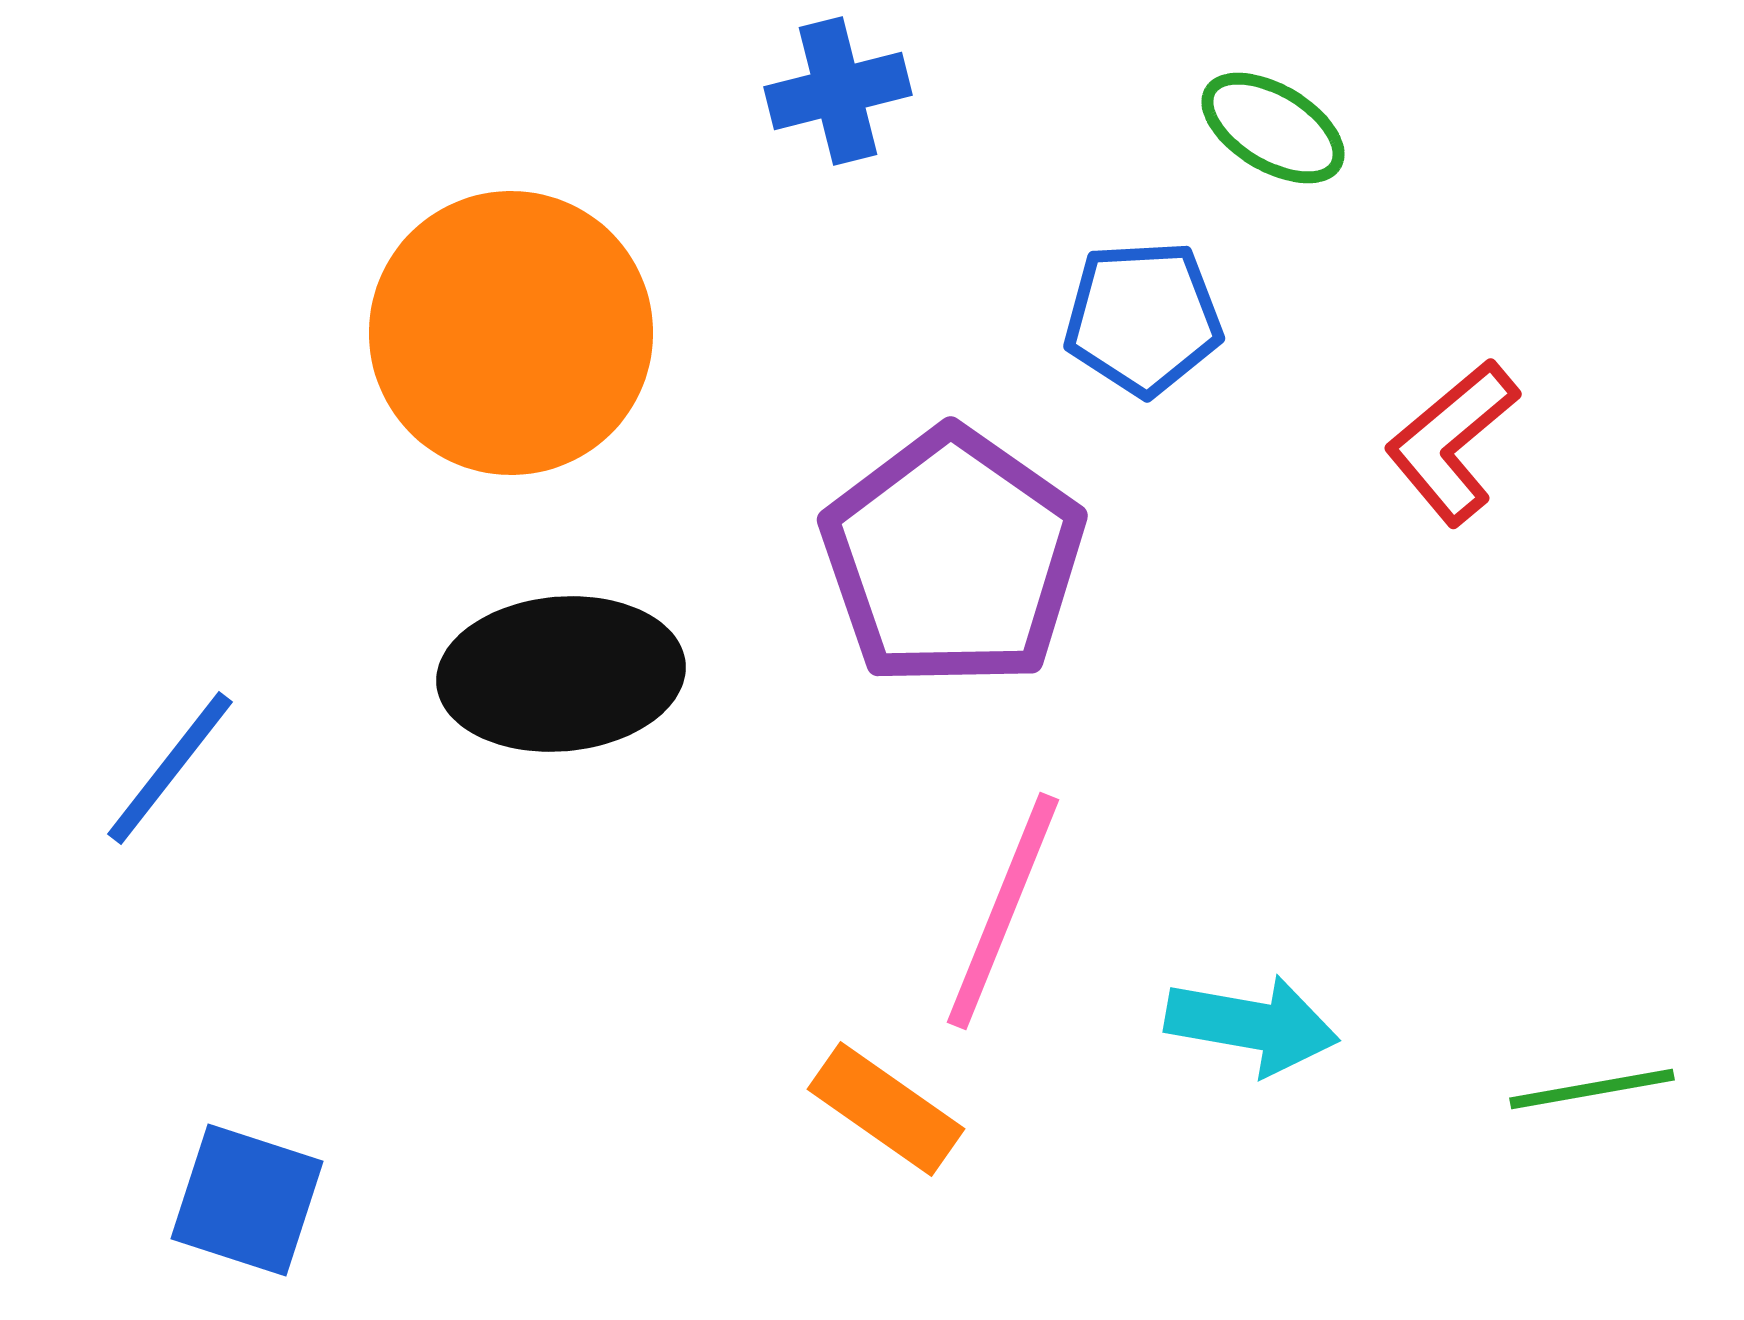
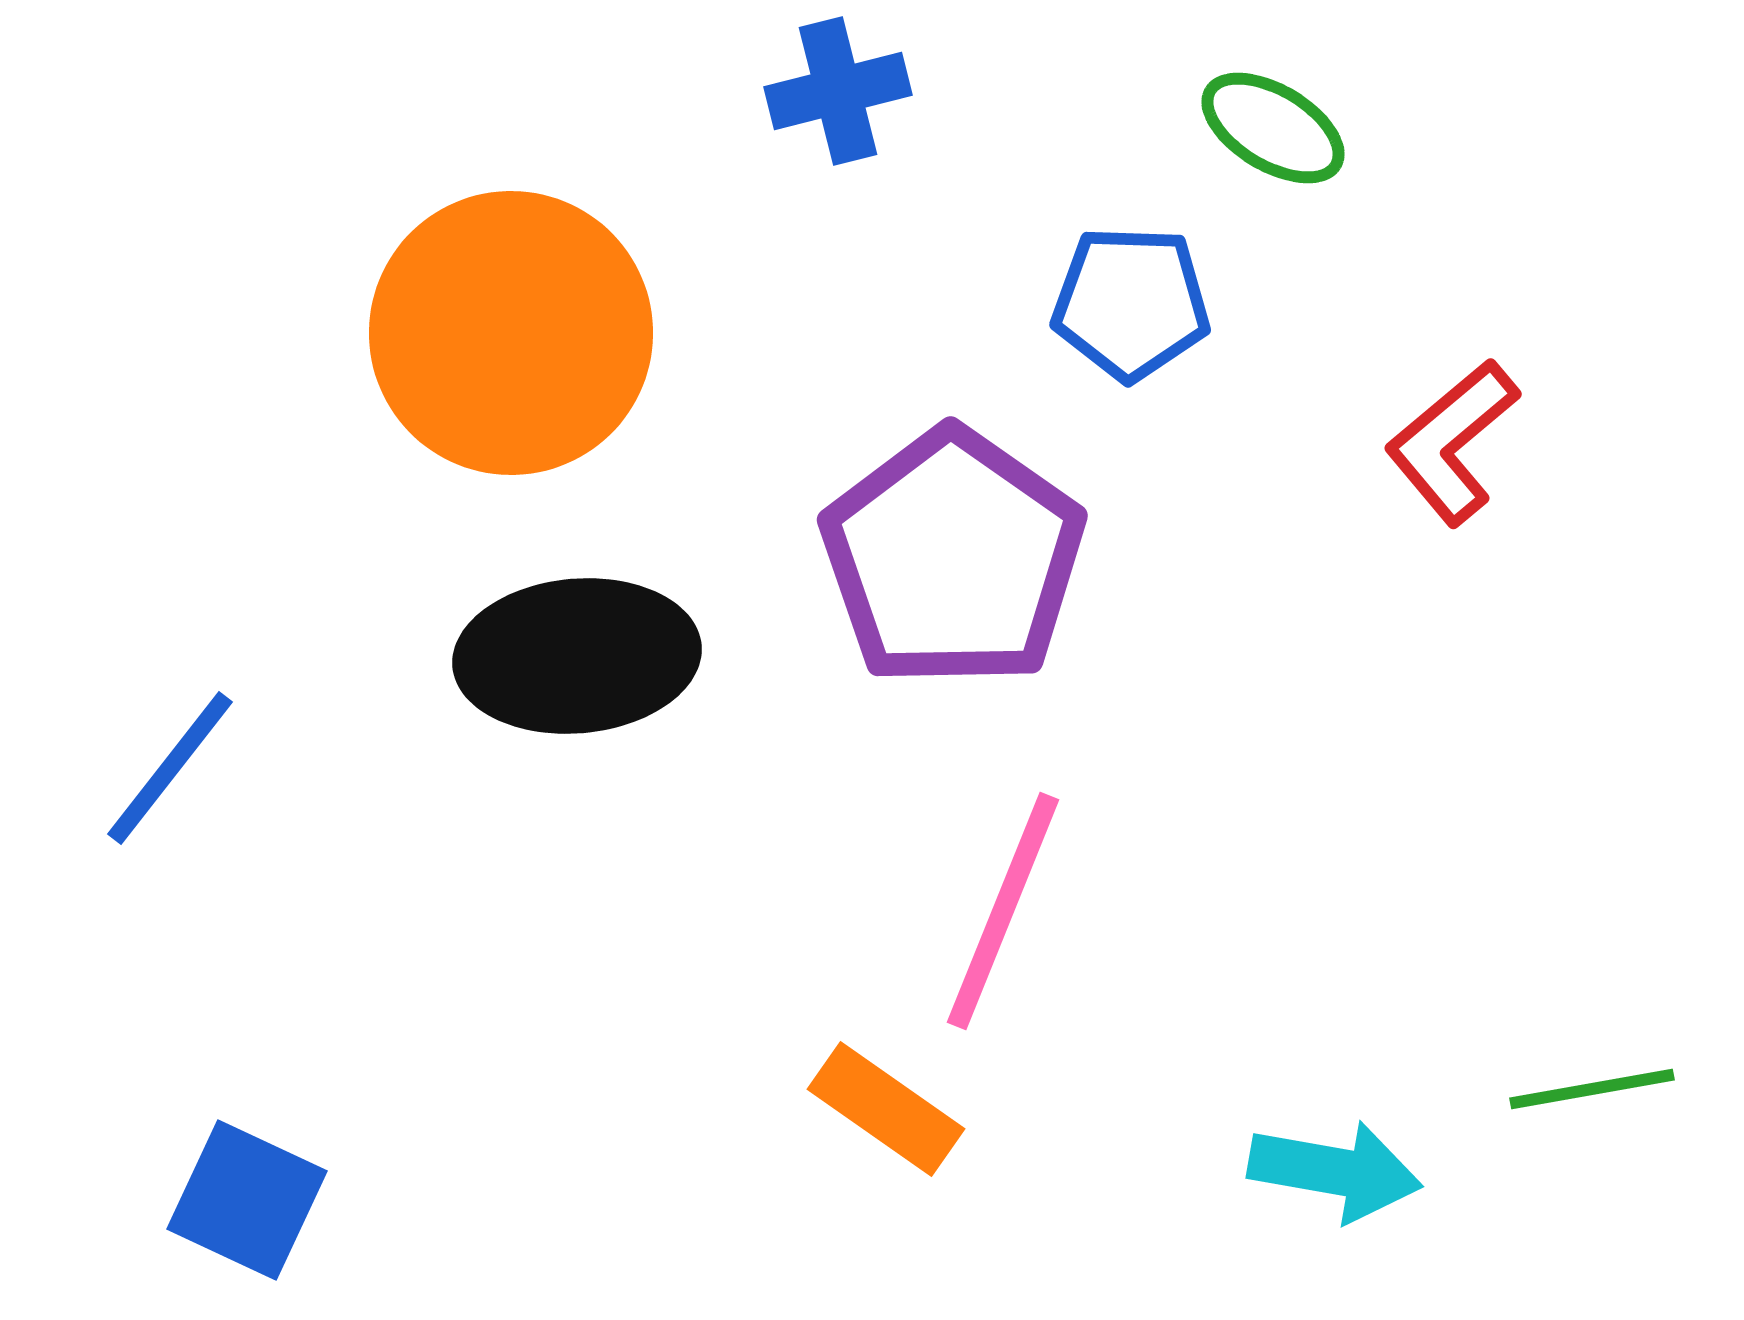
blue pentagon: moved 12 px left, 15 px up; rotated 5 degrees clockwise
black ellipse: moved 16 px right, 18 px up
cyan arrow: moved 83 px right, 146 px down
blue square: rotated 7 degrees clockwise
